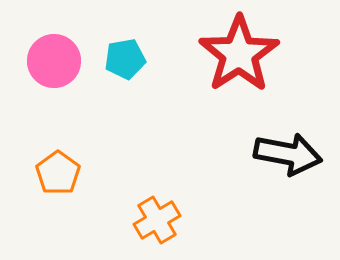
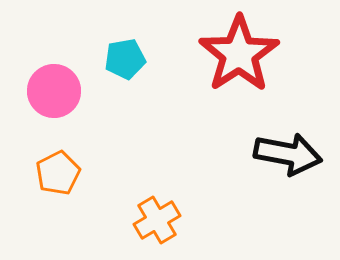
pink circle: moved 30 px down
orange pentagon: rotated 9 degrees clockwise
